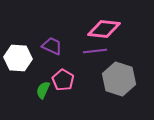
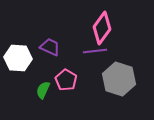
pink diamond: moved 2 px left, 1 px up; rotated 60 degrees counterclockwise
purple trapezoid: moved 2 px left, 1 px down
pink pentagon: moved 3 px right
